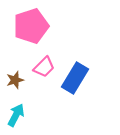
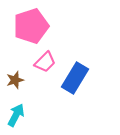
pink trapezoid: moved 1 px right, 5 px up
